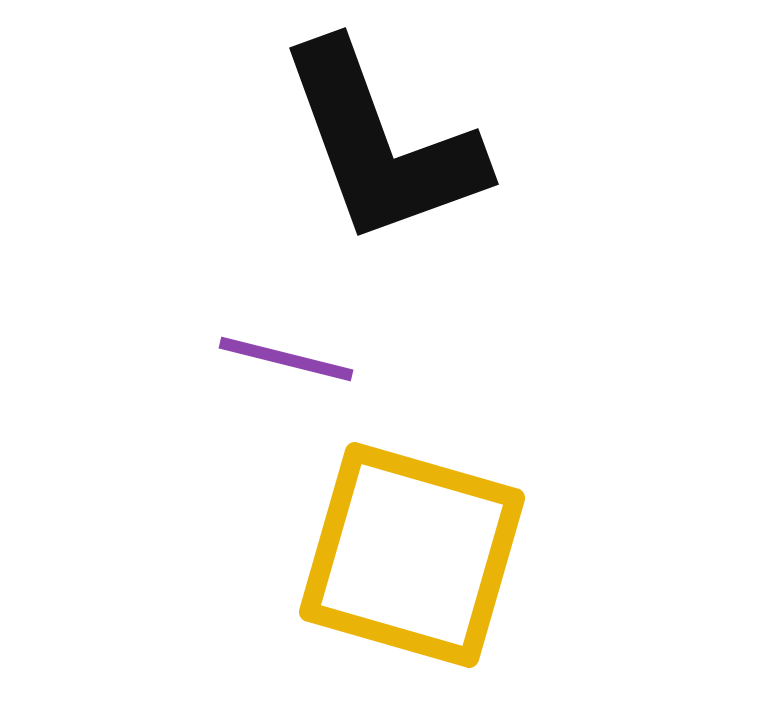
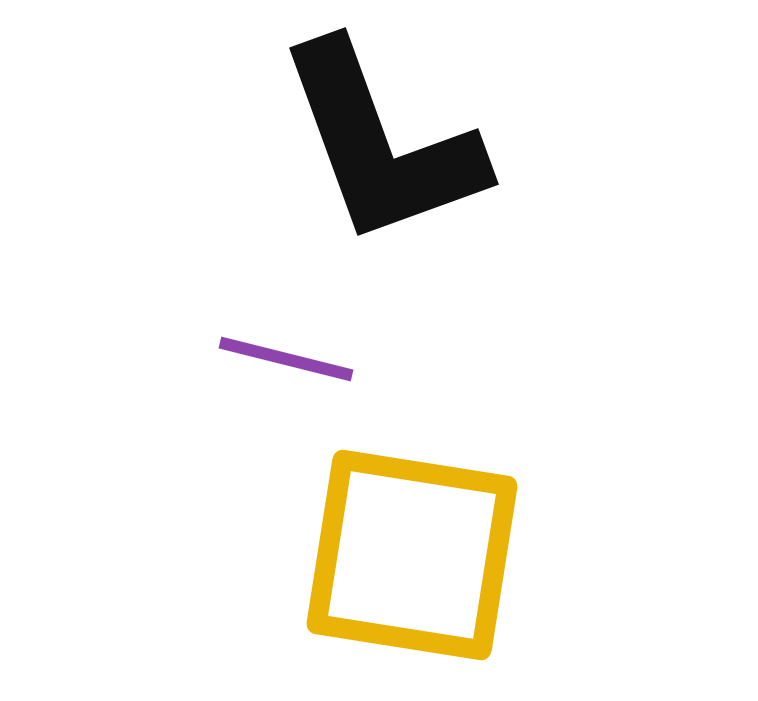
yellow square: rotated 7 degrees counterclockwise
